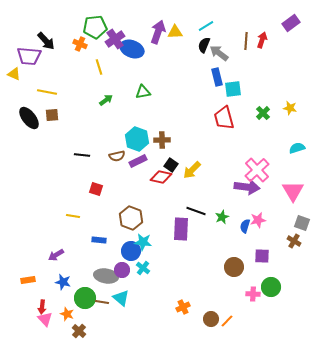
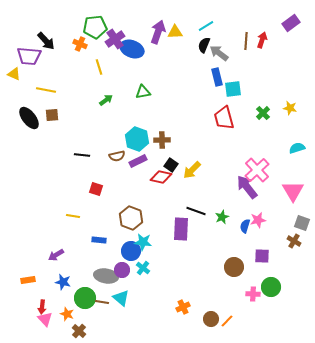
yellow line at (47, 92): moved 1 px left, 2 px up
purple arrow at (247, 187): rotated 135 degrees counterclockwise
